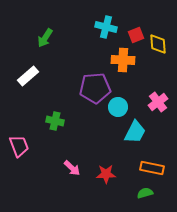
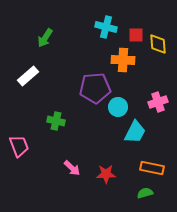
red square: rotated 21 degrees clockwise
pink cross: rotated 18 degrees clockwise
green cross: moved 1 px right
